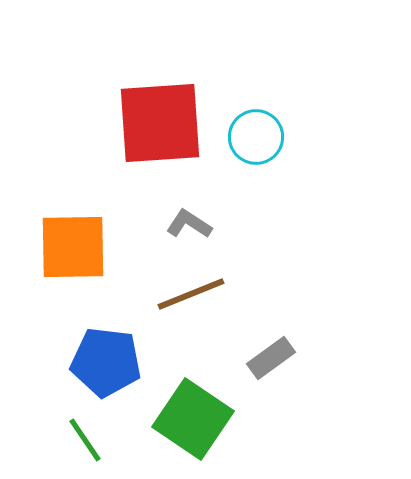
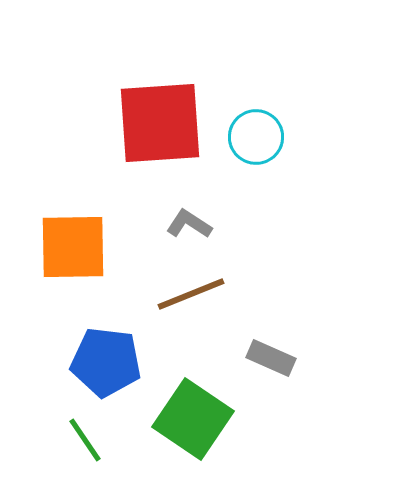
gray rectangle: rotated 60 degrees clockwise
